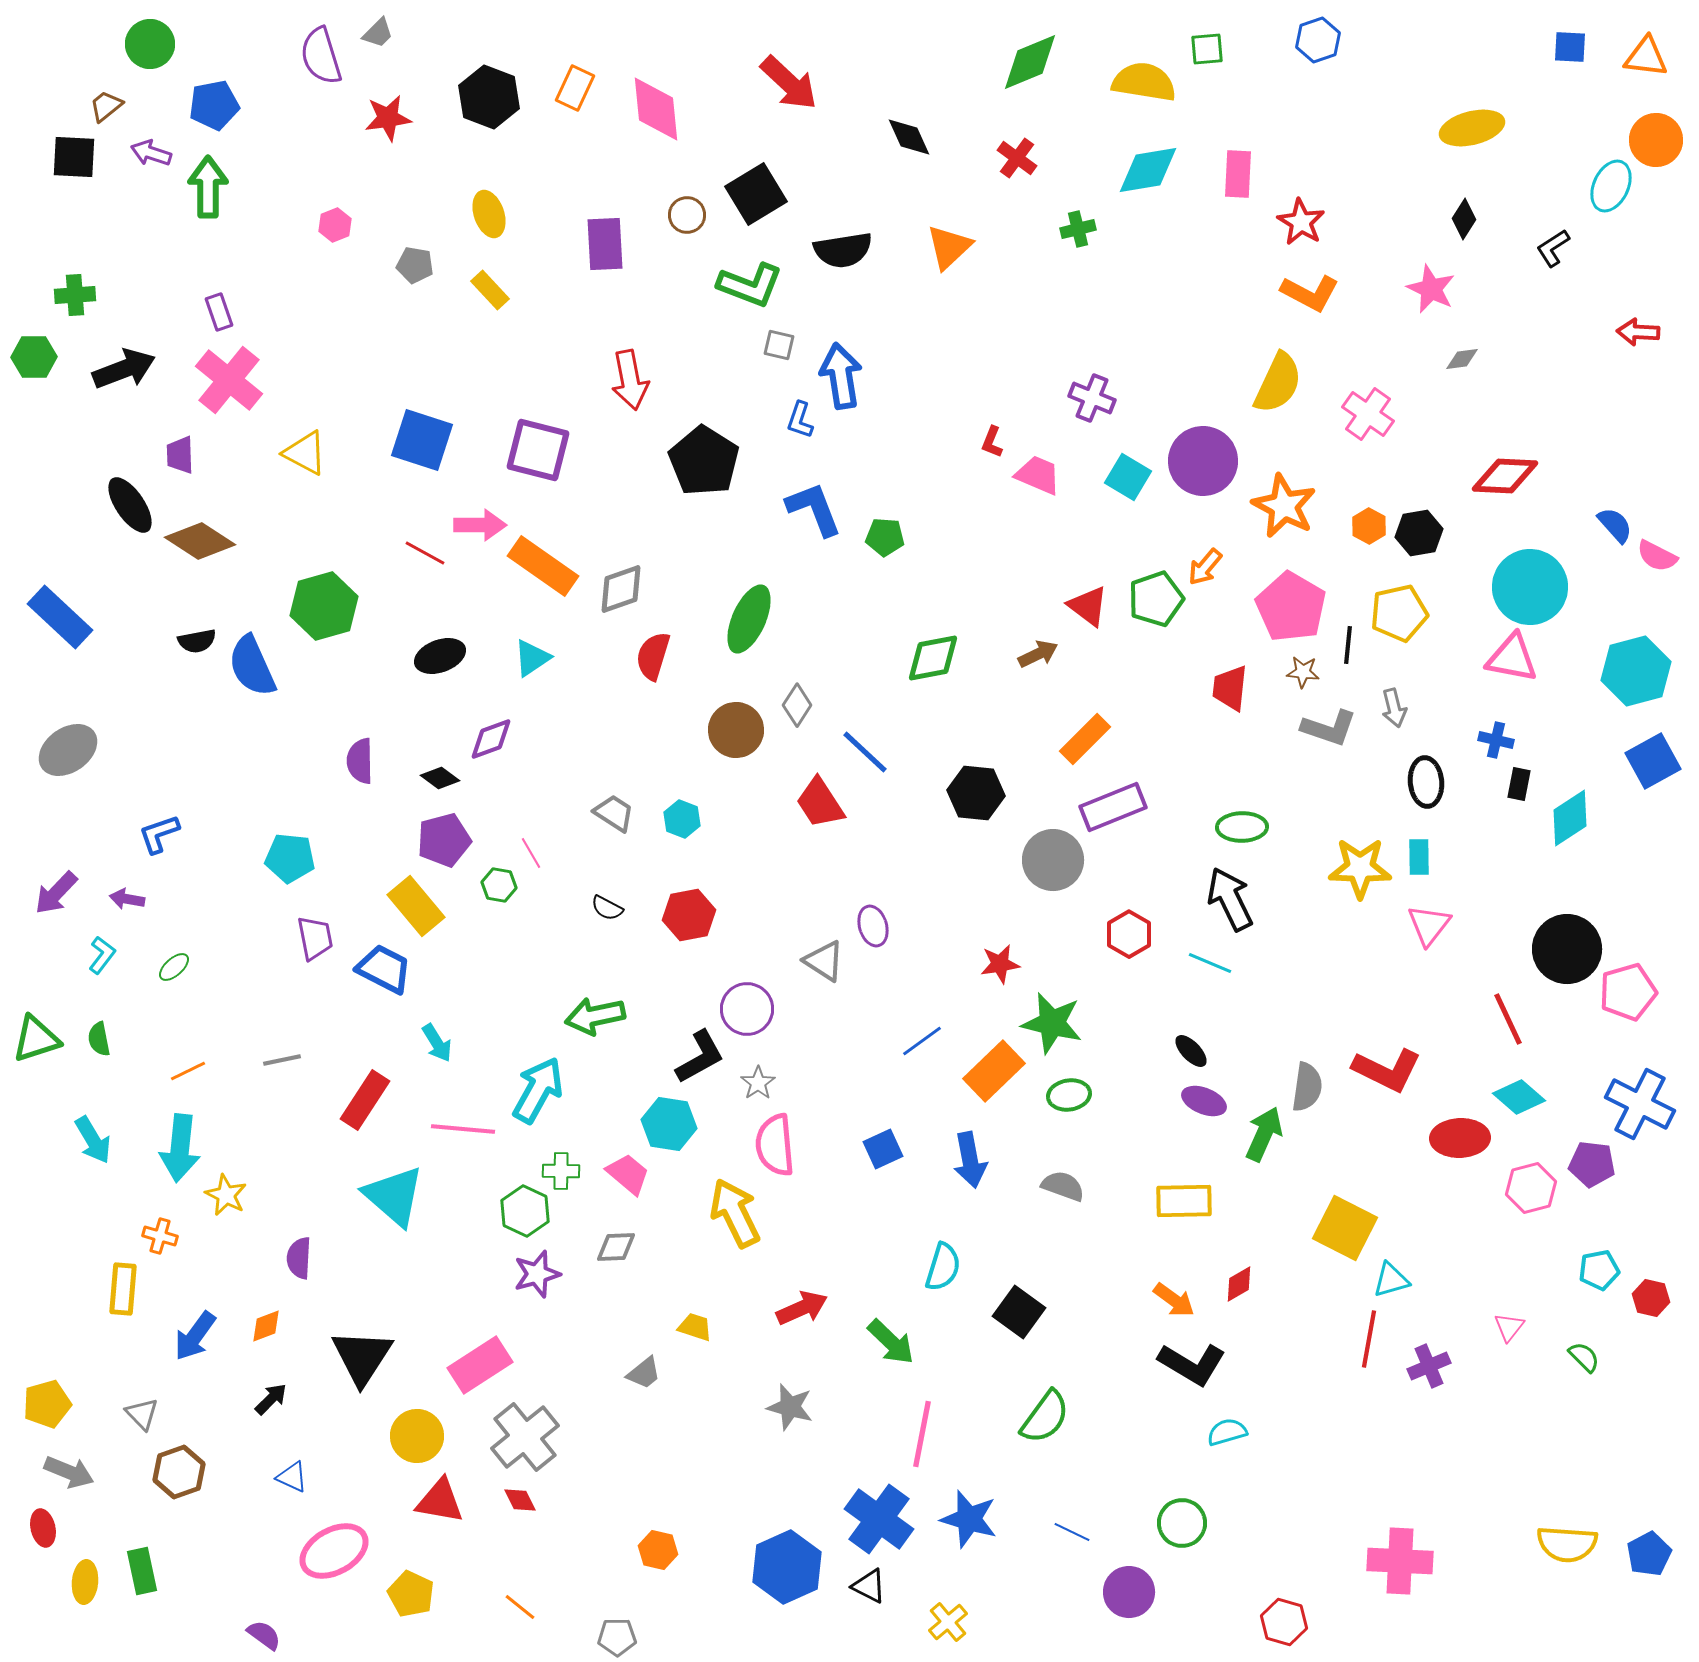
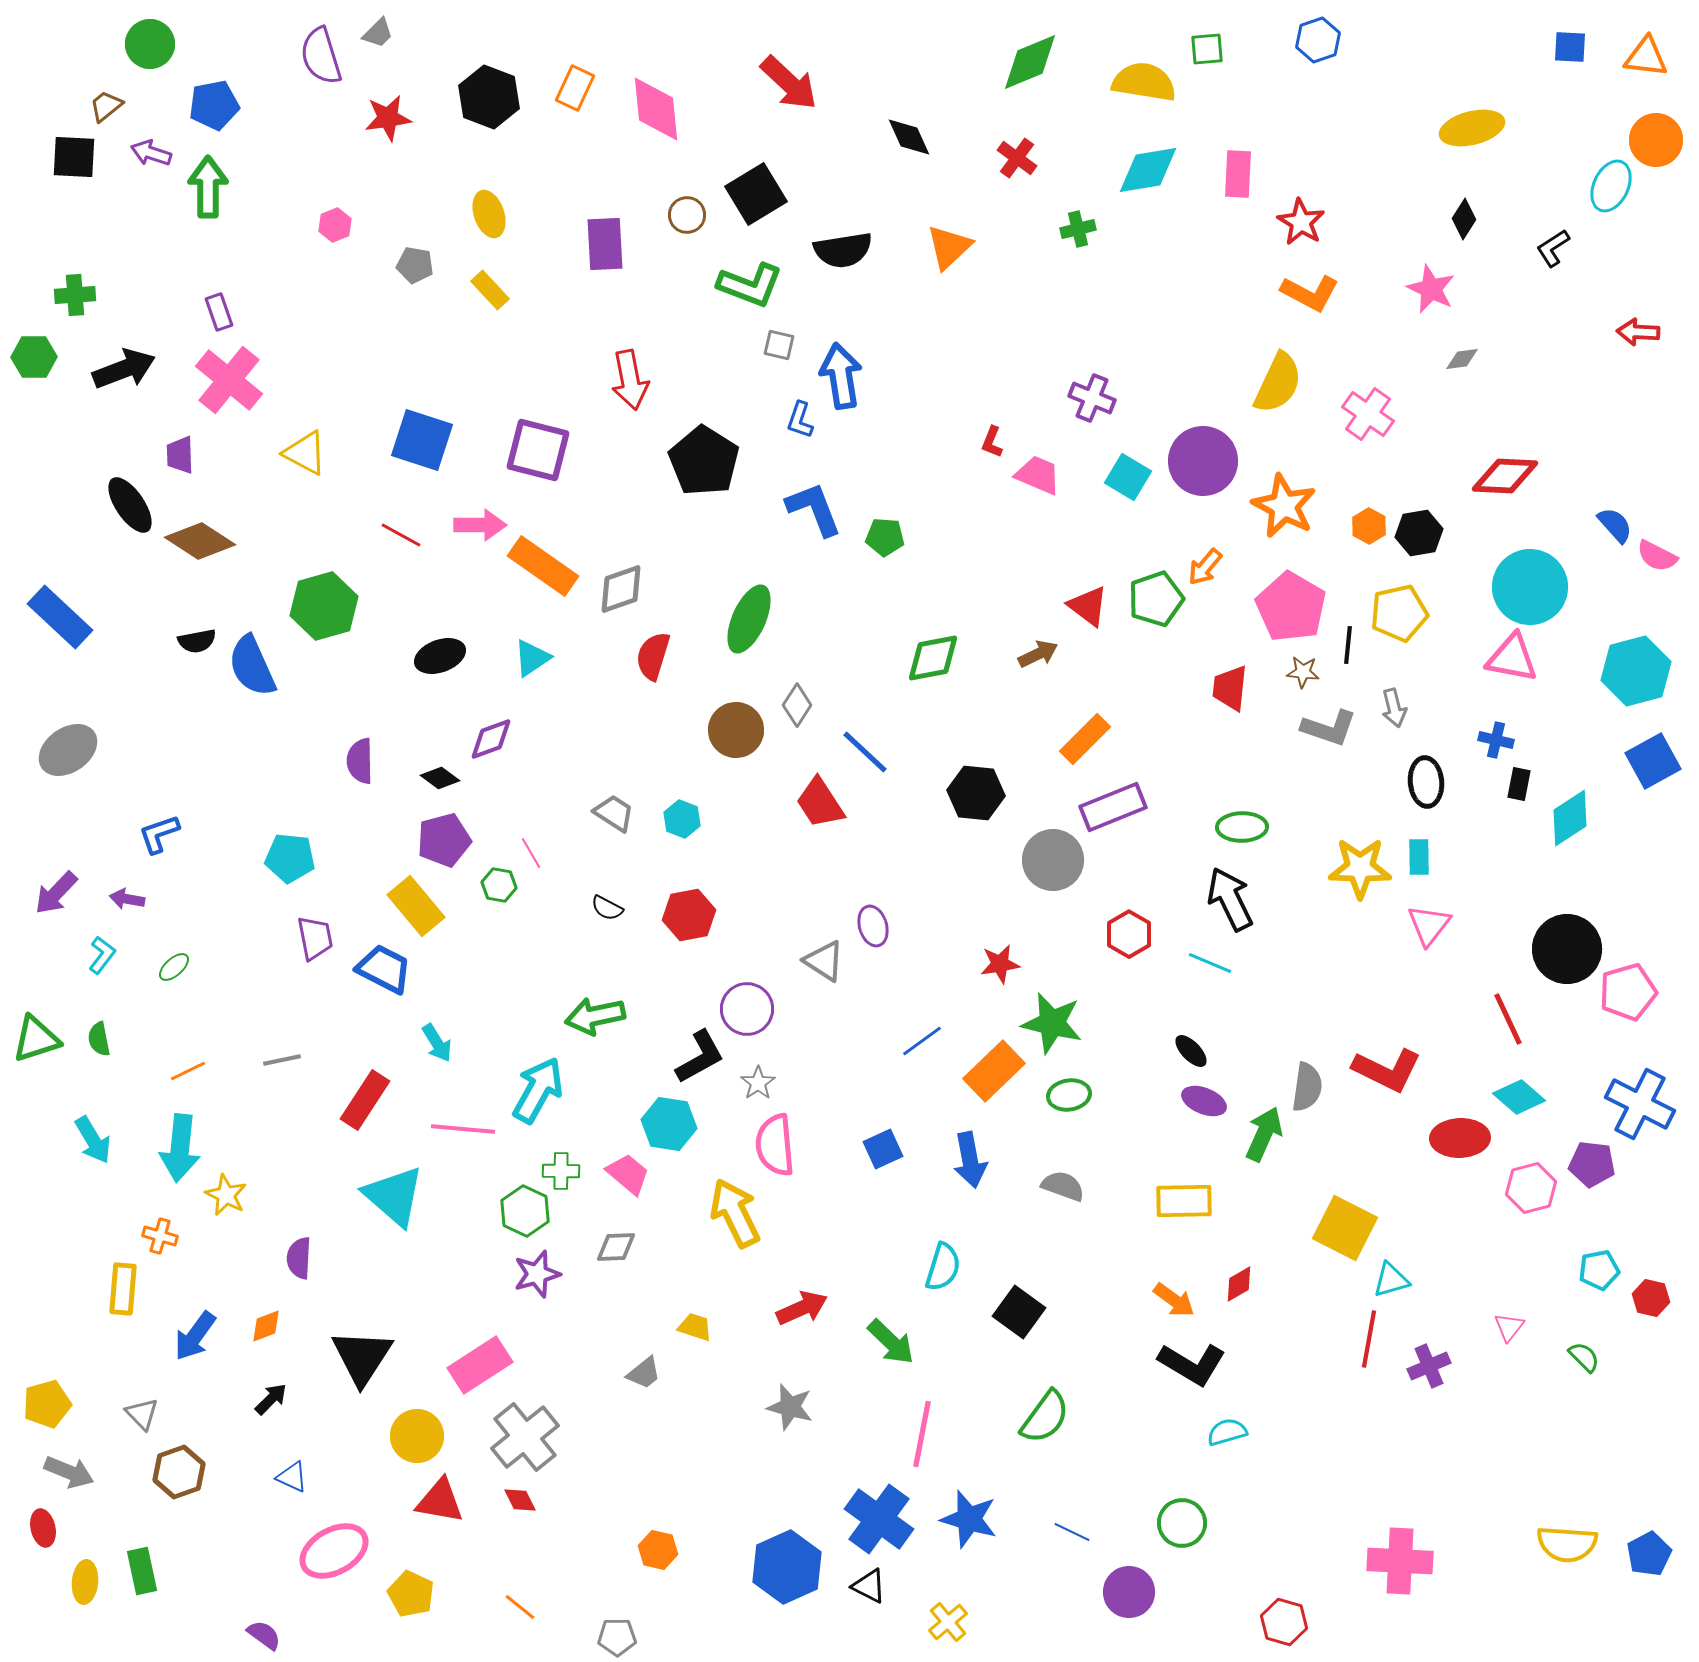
red line at (425, 553): moved 24 px left, 18 px up
